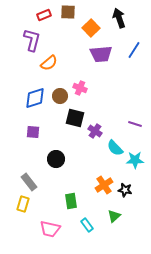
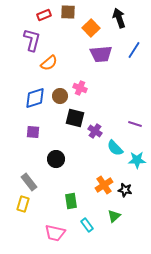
cyan star: moved 2 px right
pink trapezoid: moved 5 px right, 4 px down
